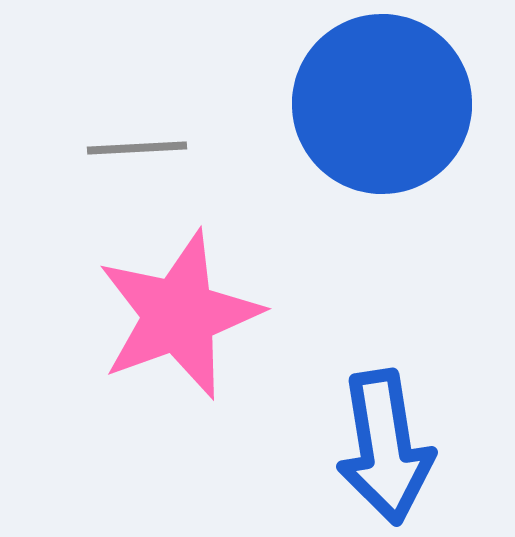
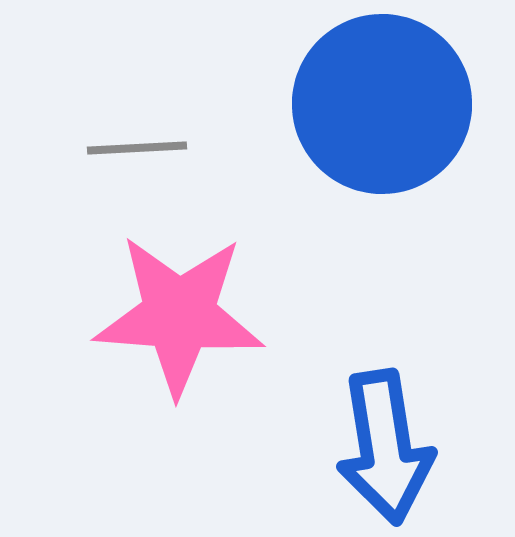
pink star: rotated 24 degrees clockwise
